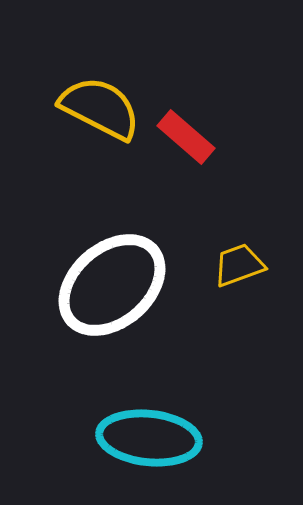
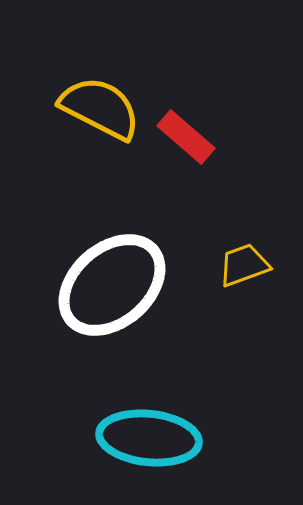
yellow trapezoid: moved 5 px right
